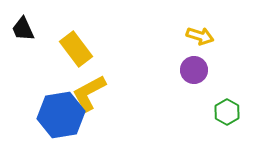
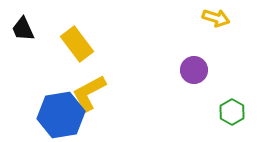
yellow arrow: moved 16 px right, 18 px up
yellow rectangle: moved 1 px right, 5 px up
green hexagon: moved 5 px right
